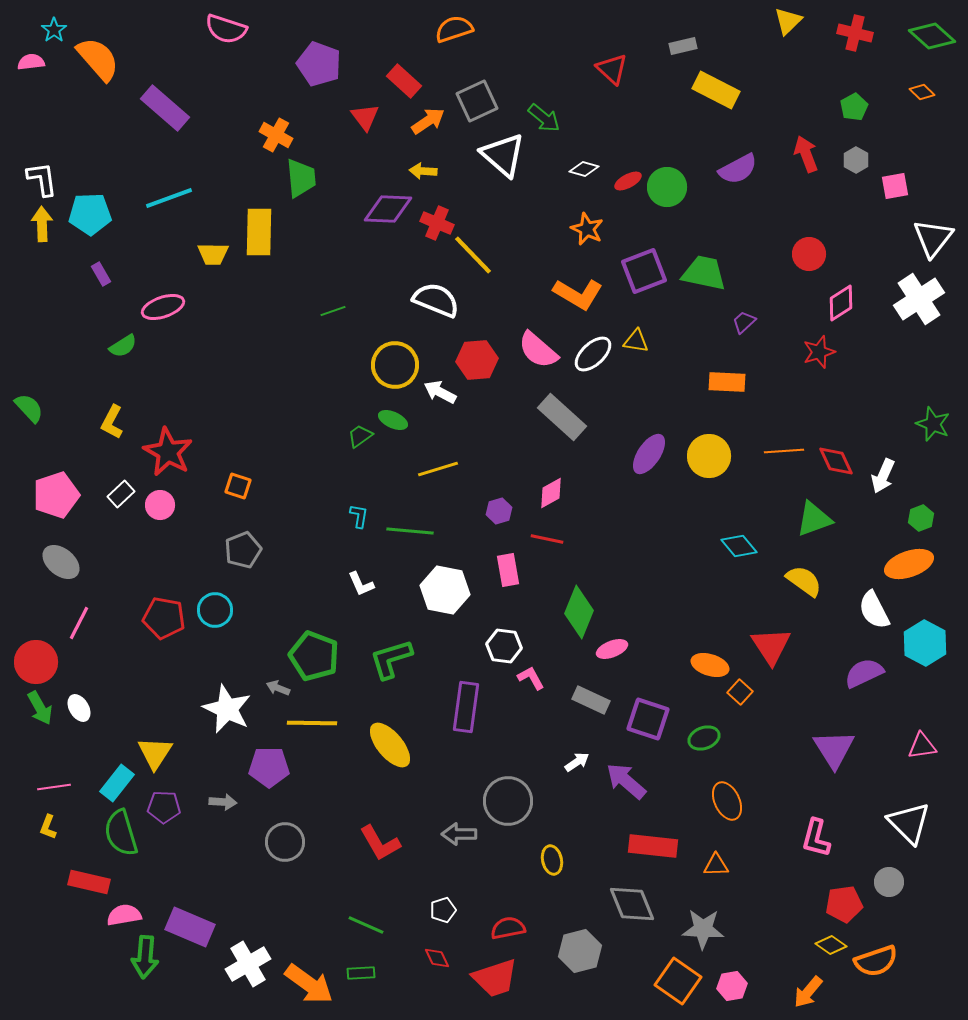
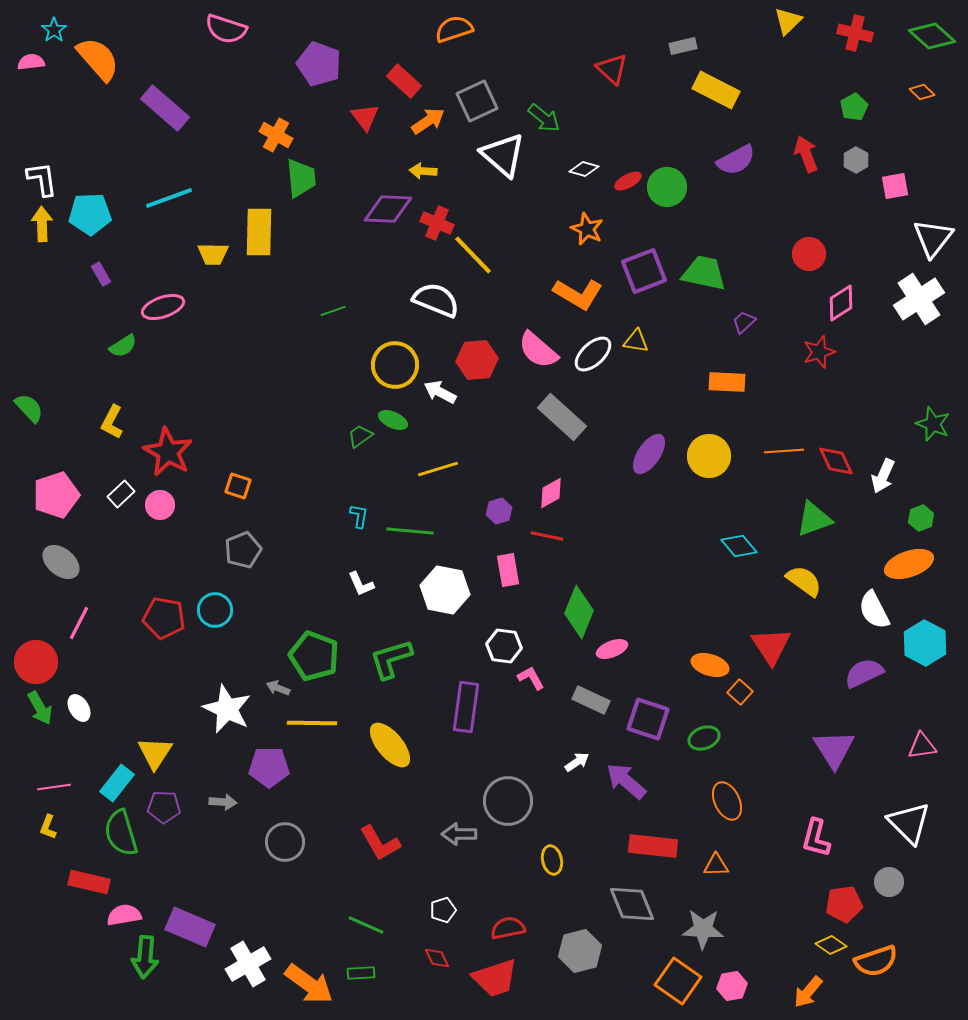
purple semicircle at (738, 169): moved 2 px left, 9 px up
red line at (547, 539): moved 3 px up
